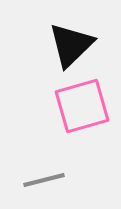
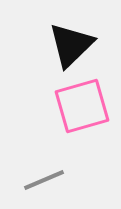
gray line: rotated 9 degrees counterclockwise
